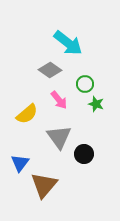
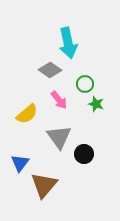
cyan arrow: rotated 40 degrees clockwise
